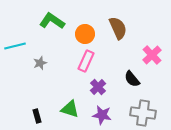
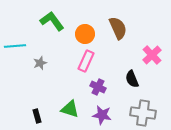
green L-shape: rotated 20 degrees clockwise
cyan line: rotated 10 degrees clockwise
black semicircle: rotated 18 degrees clockwise
purple cross: rotated 21 degrees counterclockwise
